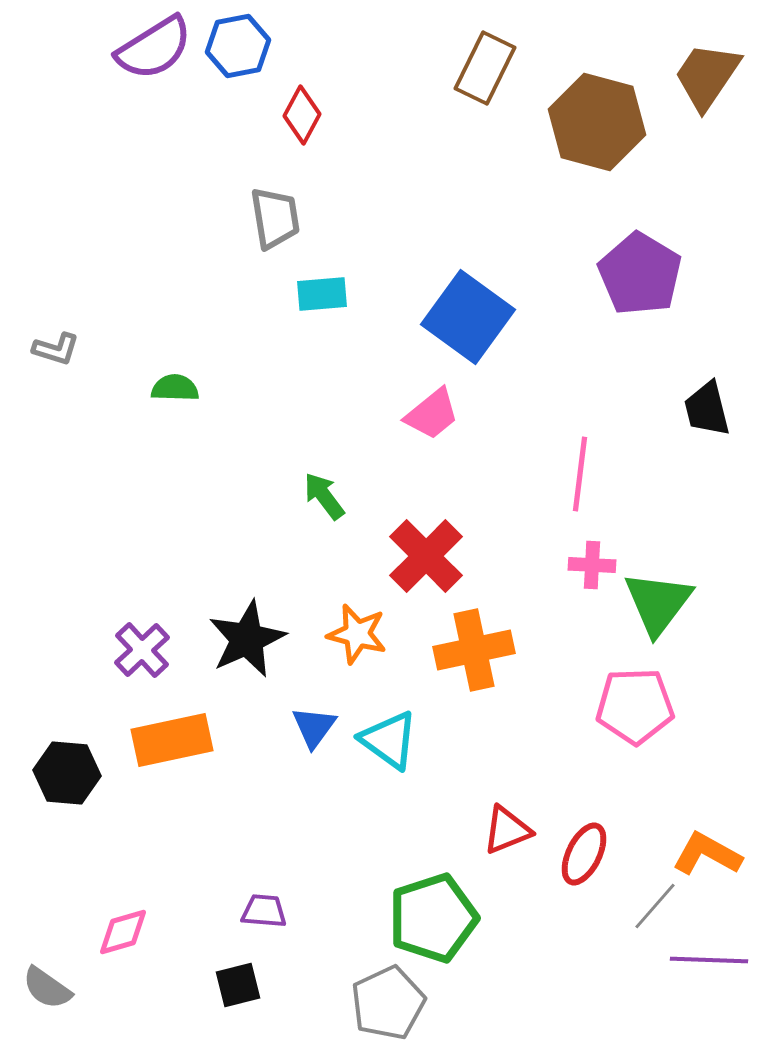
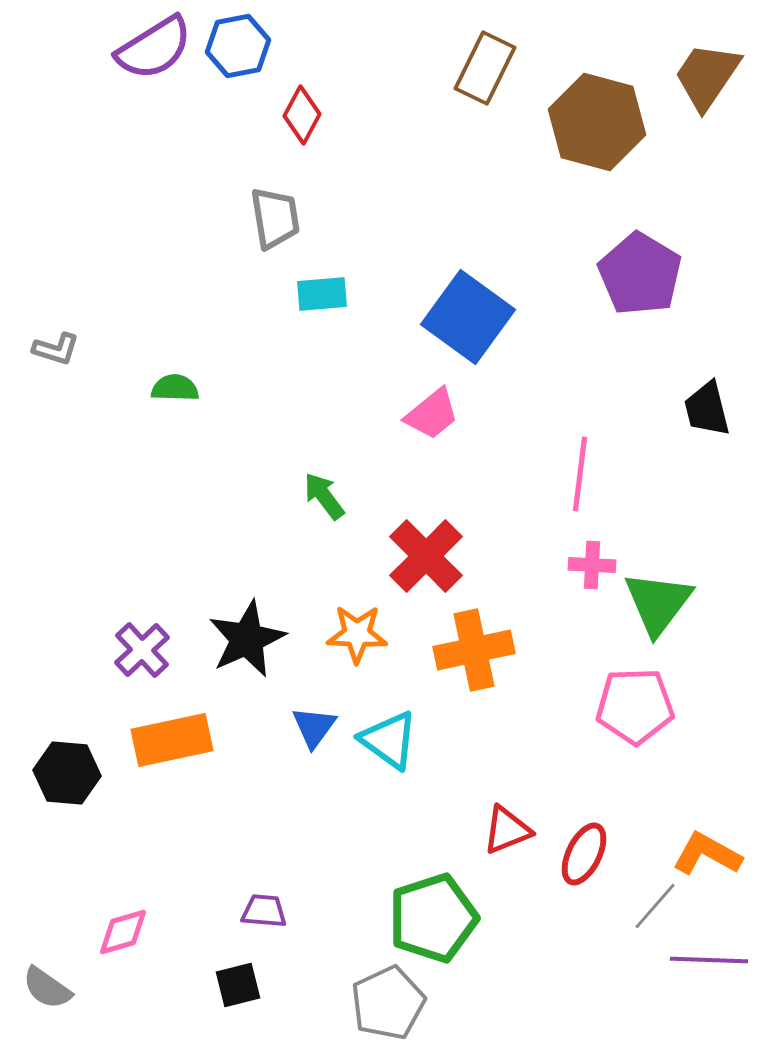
orange star: rotated 12 degrees counterclockwise
